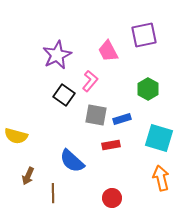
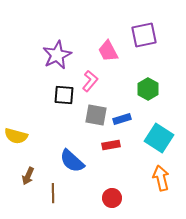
black square: rotated 30 degrees counterclockwise
cyan square: rotated 16 degrees clockwise
